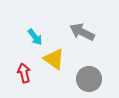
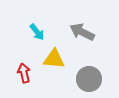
cyan arrow: moved 2 px right, 5 px up
yellow triangle: rotated 30 degrees counterclockwise
